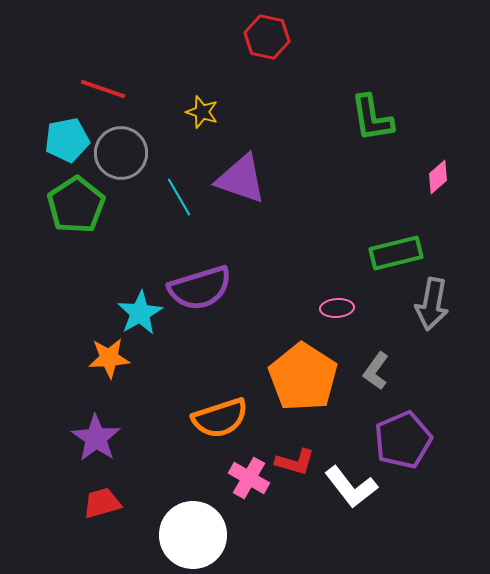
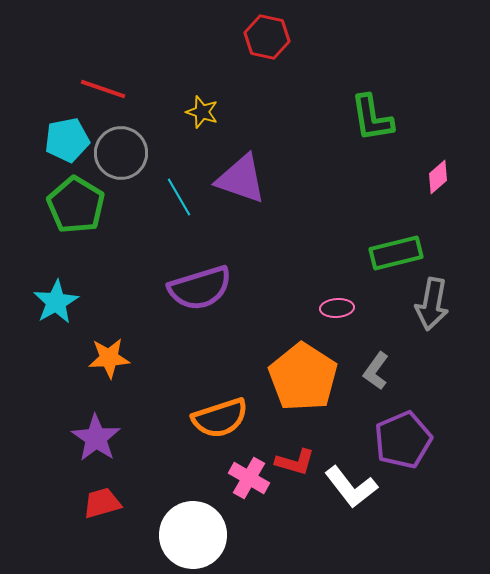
green pentagon: rotated 8 degrees counterclockwise
cyan star: moved 84 px left, 11 px up
